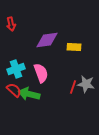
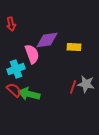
pink semicircle: moved 9 px left, 19 px up
